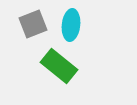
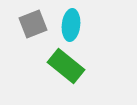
green rectangle: moved 7 px right
